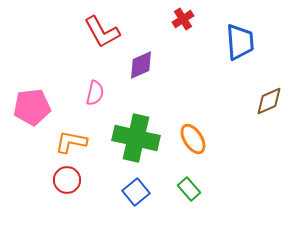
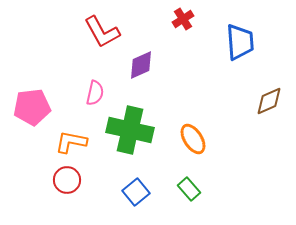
green cross: moved 6 px left, 8 px up
